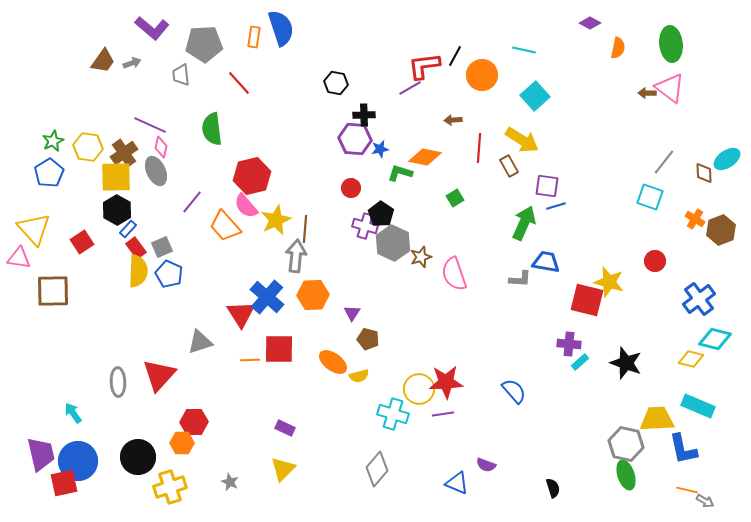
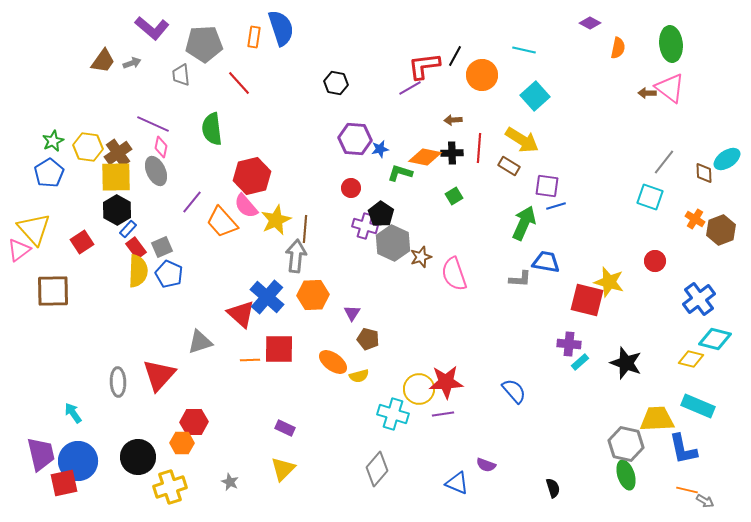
black cross at (364, 115): moved 88 px right, 38 px down
purple line at (150, 125): moved 3 px right, 1 px up
brown cross at (124, 153): moved 6 px left
brown rectangle at (509, 166): rotated 30 degrees counterclockwise
green square at (455, 198): moved 1 px left, 2 px up
orange trapezoid at (225, 226): moved 3 px left, 4 px up
pink triangle at (19, 258): moved 8 px up; rotated 45 degrees counterclockwise
red triangle at (241, 314): rotated 16 degrees counterclockwise
